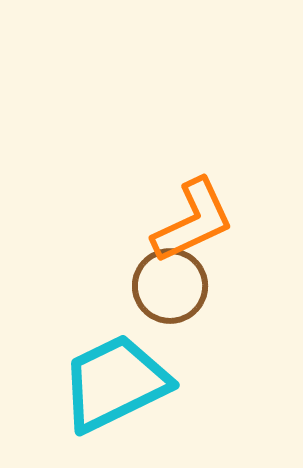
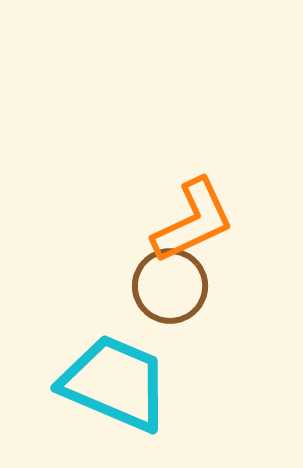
cyan trapezoid: rotated 49 degrees clockwise
